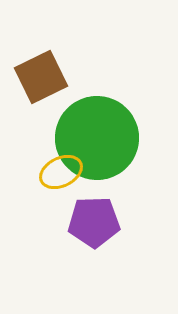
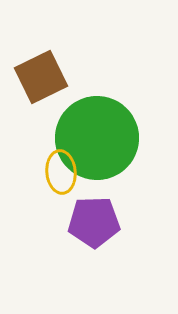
yellow ellipse: rotated 69 degrees counterclockwise
